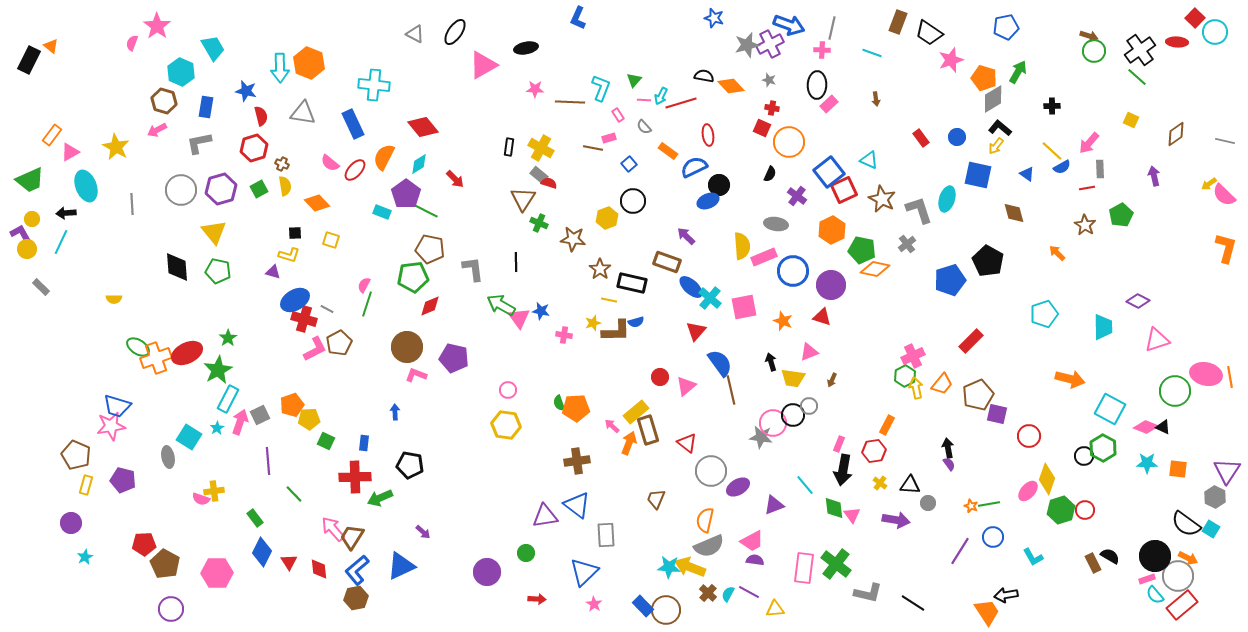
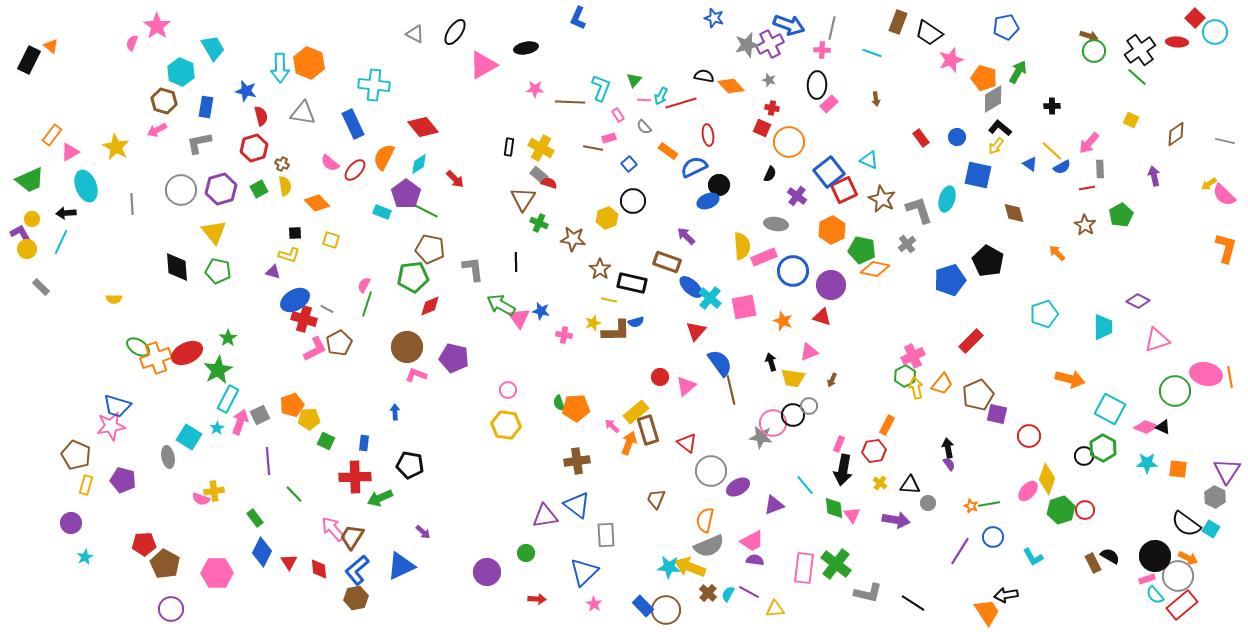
blue triangle at (1027, 174): moved 3 px right, 10 px up
